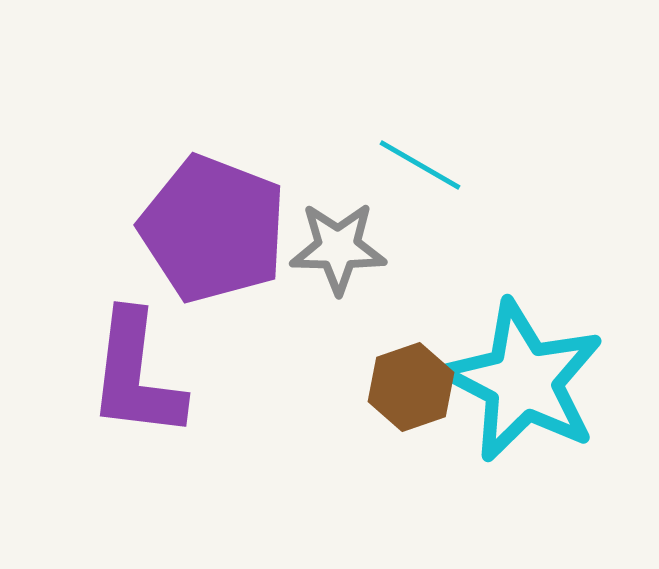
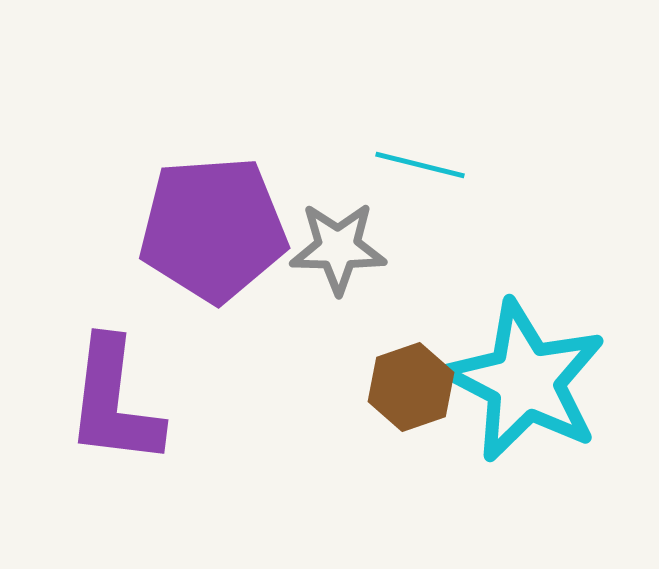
cyan line: rotated 16 degrees counterclockwise
purple pentagon: rotated 25 degrees counterclockwise
purple L-shape: moved 22 px left, 27 px down
cyan star: moved 2 px right
